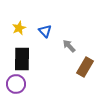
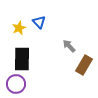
blue triangle: moved 6 px left, 9 px up
brown rectangle: moved 1 px left, 2 px up
